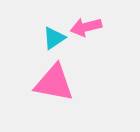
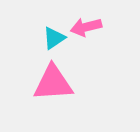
pink triangle: moved 1 px left; rotated 15 degrees counterclockwise
